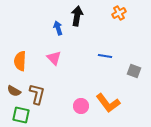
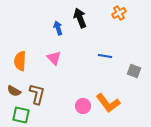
black arrow: moved 3 px right, 2 px down; rotated 30 degrees counterclockwise
pink circle: moved 2 px right
